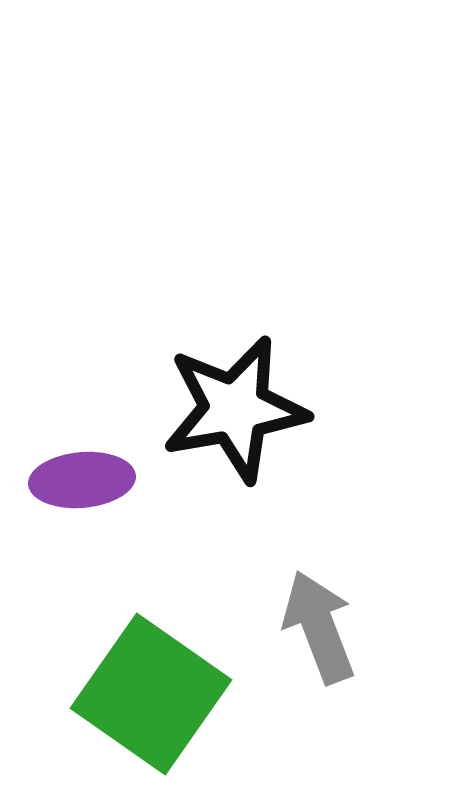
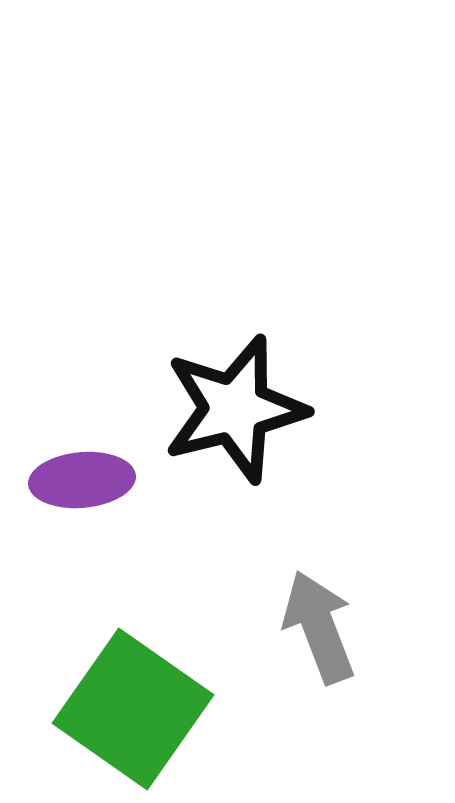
black star: rotated 4 degrees counterclockwise
green square: moved 18 px left, 15 px down
